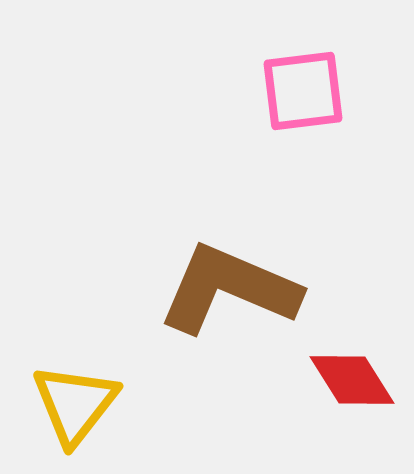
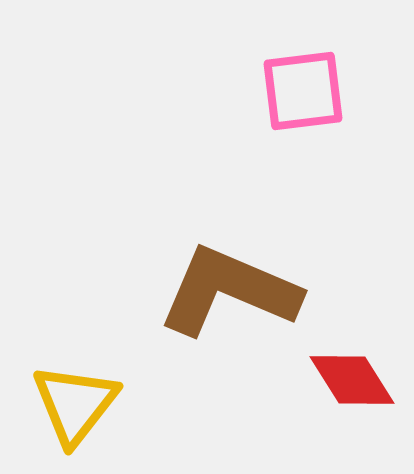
brown L-shape: moved 2 px down
